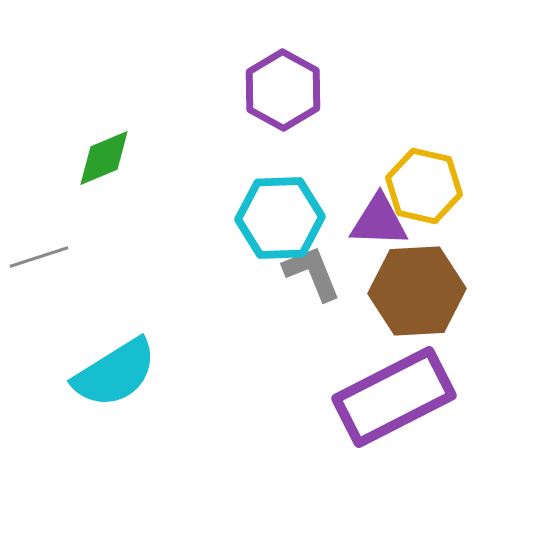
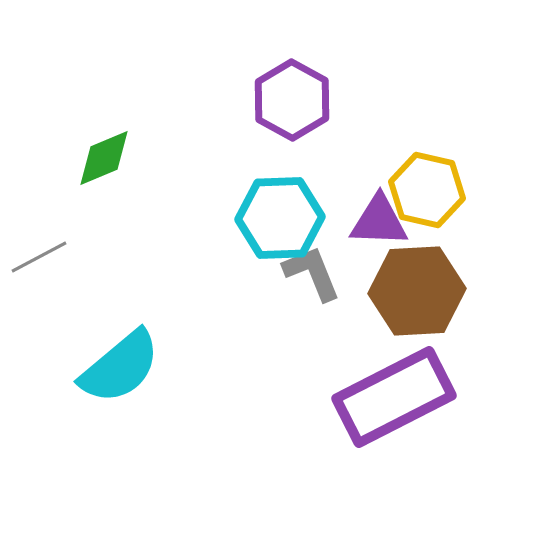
purple hexagon: moved 9 px right, 10 px down
yellow hexagon: moved 3 px right, 4 px down
gray line: rotated 10 degrees counterclockwise
cyan semicircle: moved 5 px right, 6 px up; rotated 8 degrees counterclockwise
